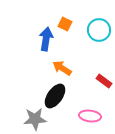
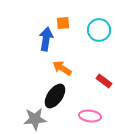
orange square: moved 2 px left, 1 px up; rotated 32 degrees counterclockwise
